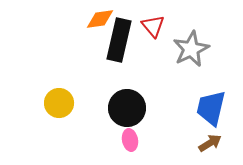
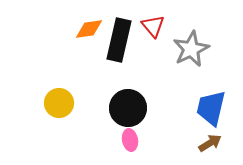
orange diamond: moved 11 px left, 10 px down
black circle: moved 1 px right
